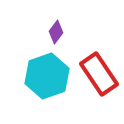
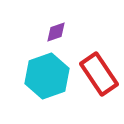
purple diamond: rotated 35 degrees clockwise
